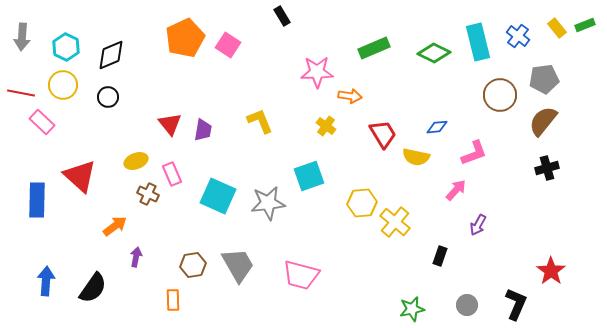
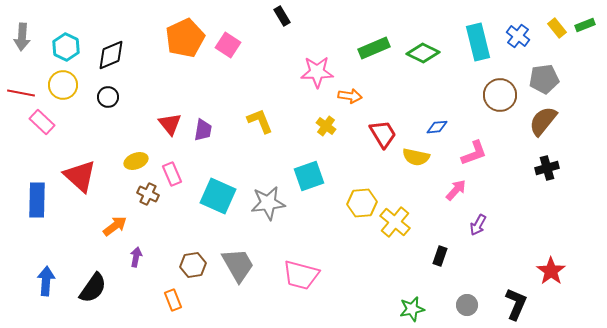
green diamond at (434, 53): moved 11 px left
orange rectangle at (173, 300): rotated 20 degrees counterclockwise
